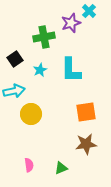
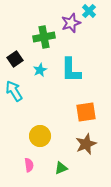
cyan arrow: rotated 110 degrees counterclockwise
yellow circle: moved 9 px right, 22 px down
brown star: rotated 15 degrees counterclockwise
